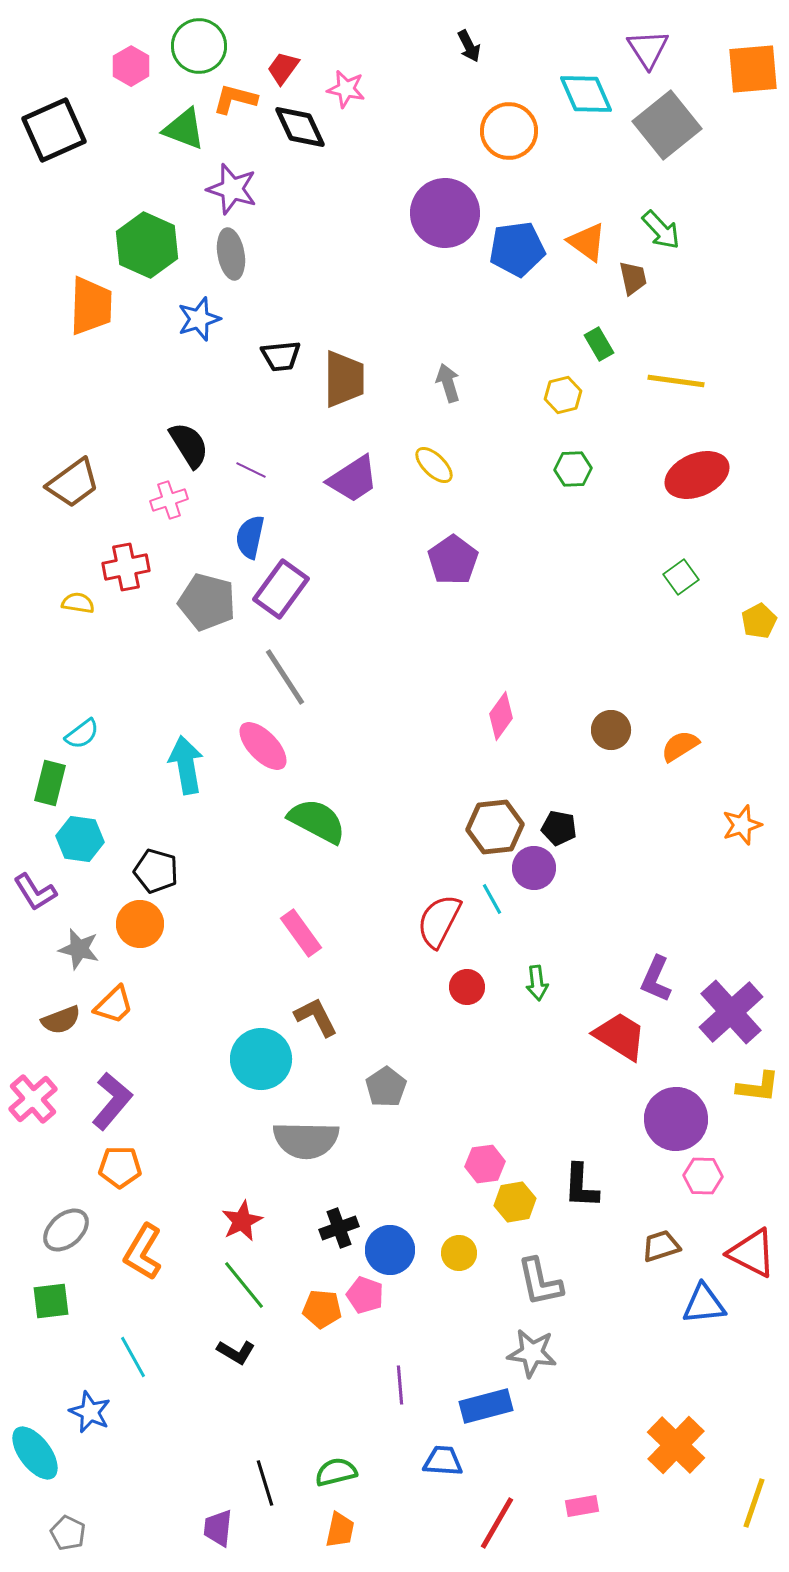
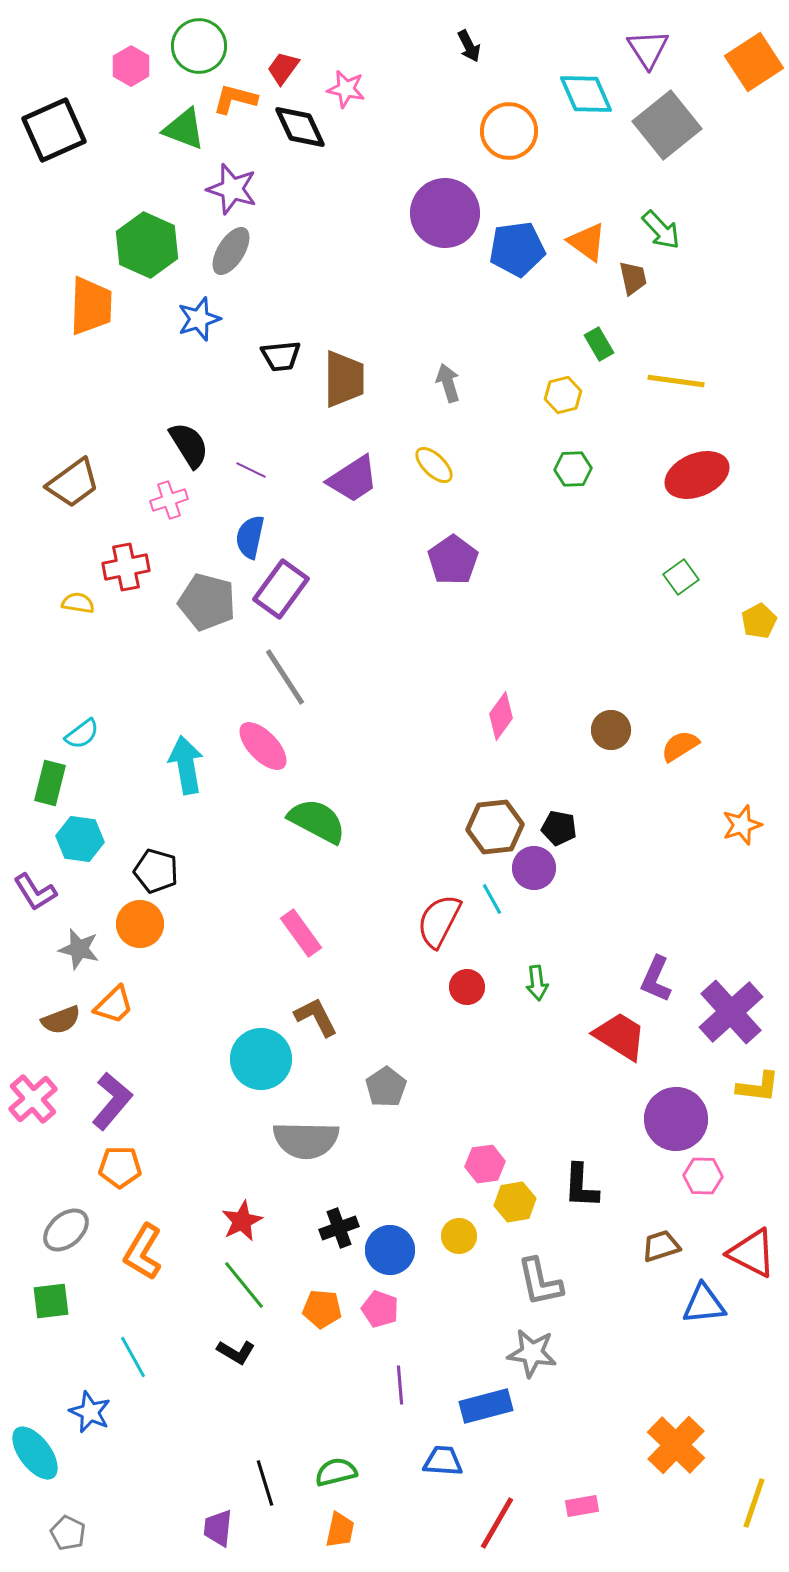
orange square at (753, 69): moved 1 px right, 7 px up; rotated 28 degrees counterclockwise
gray ellipse at (231, 254): moved 3 px up; rotated 42 degrees clockwise
yellow circle at (459, 1253): moved 17 px up
pink pentagon at (365, 1295): moved 15 px right, 14 px down
